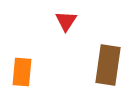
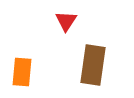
brown rectangle: moved 15 px left
